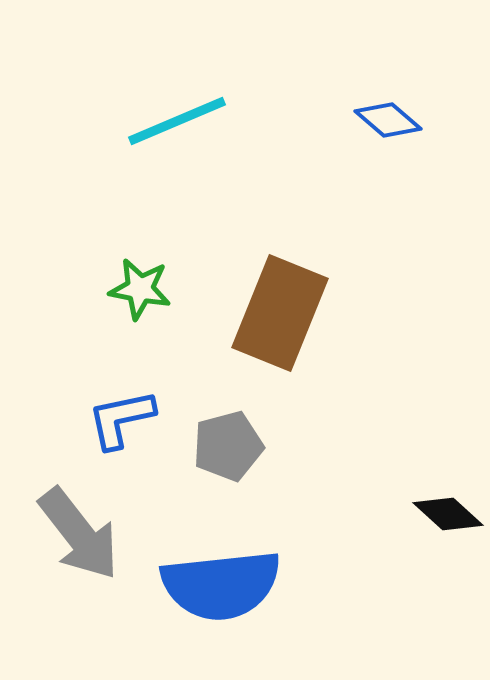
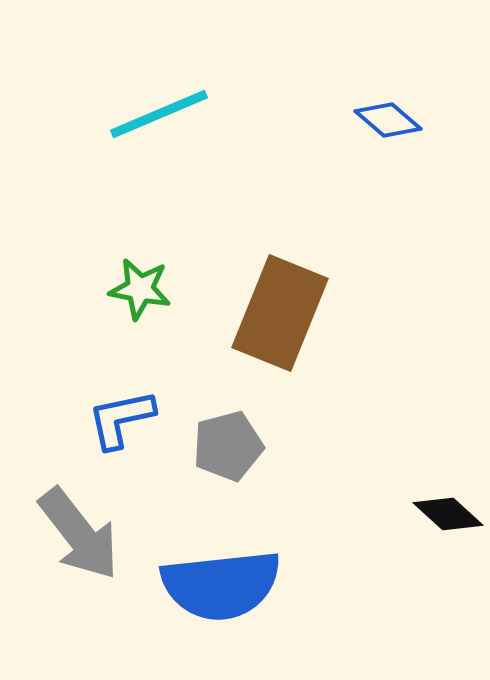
cyan line: moved 18 px left, 7 px up
